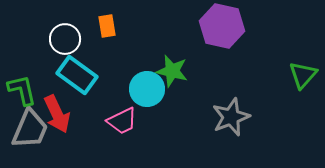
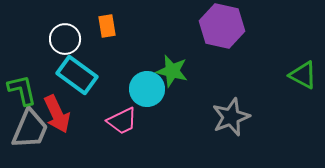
green triangle: rotated 44 degrees counterclockwise
